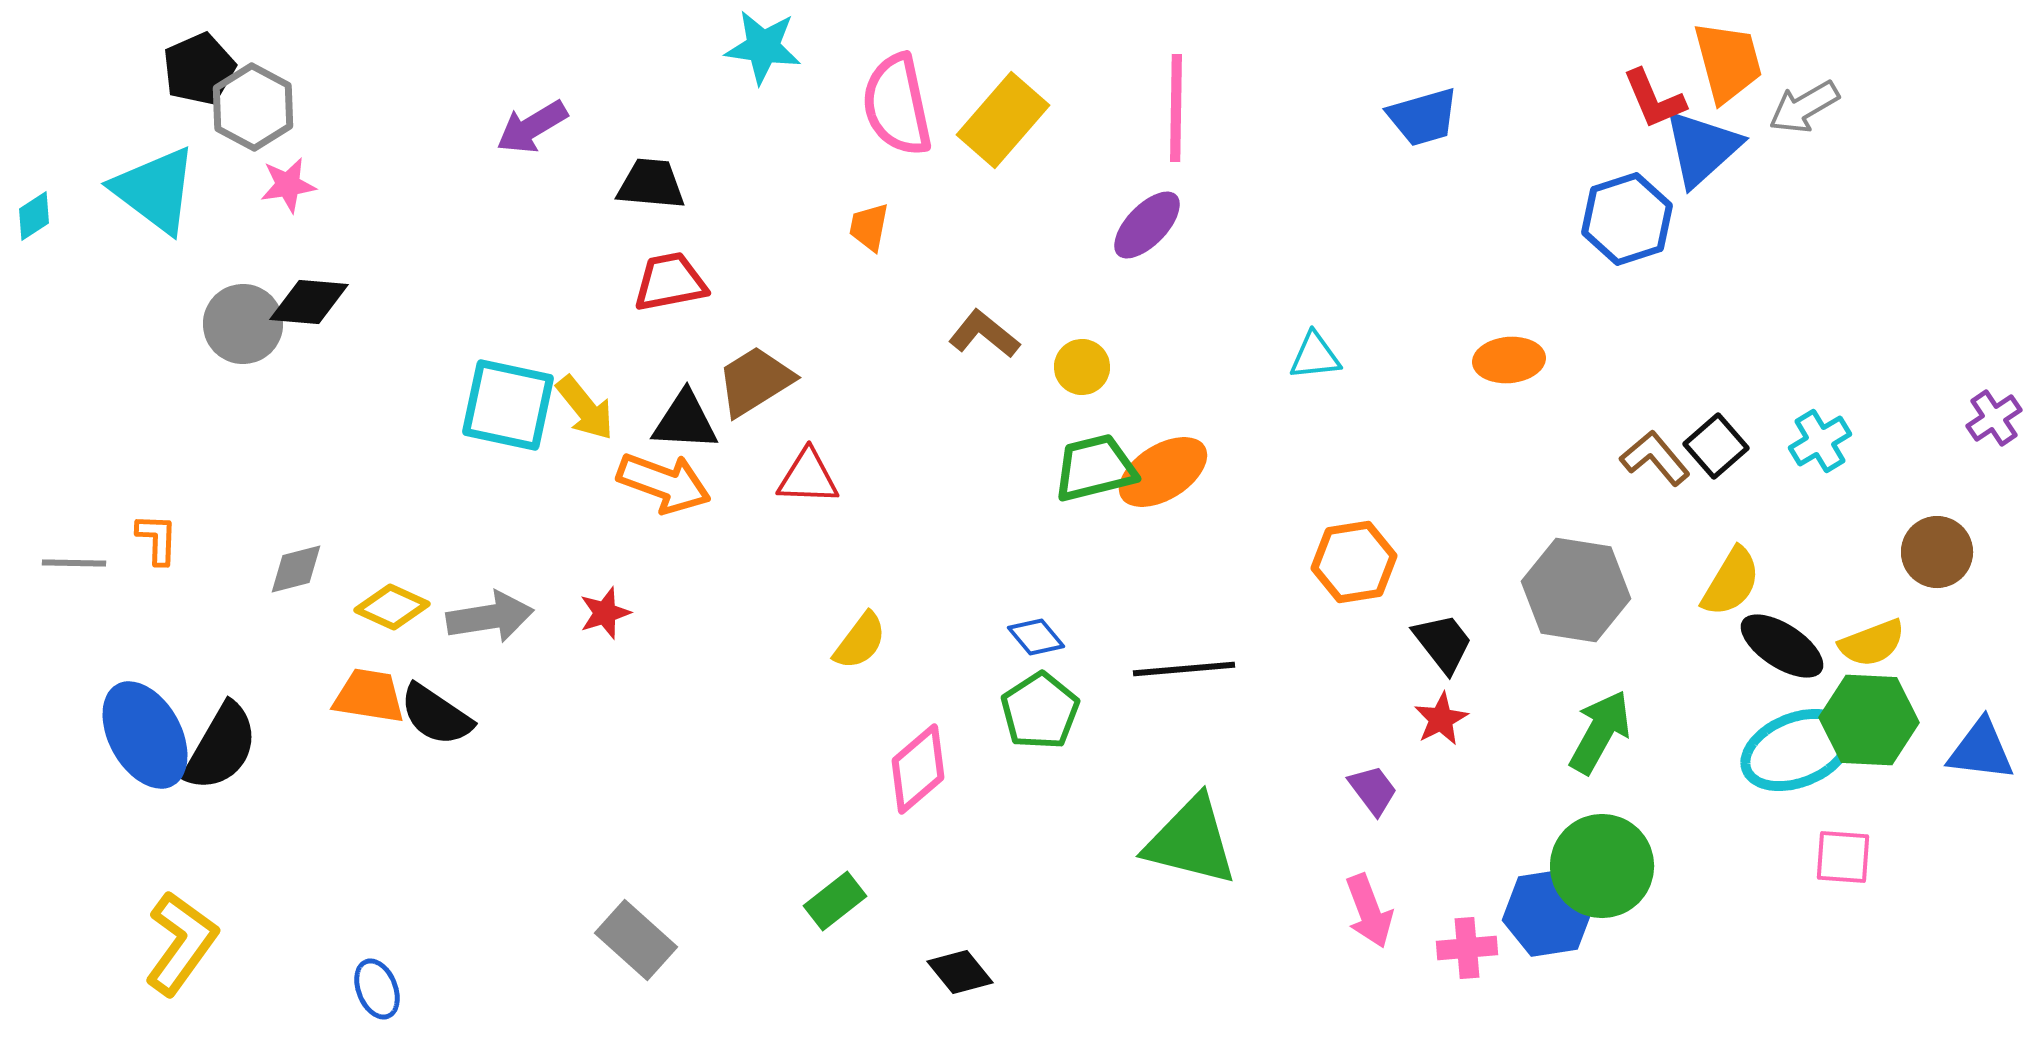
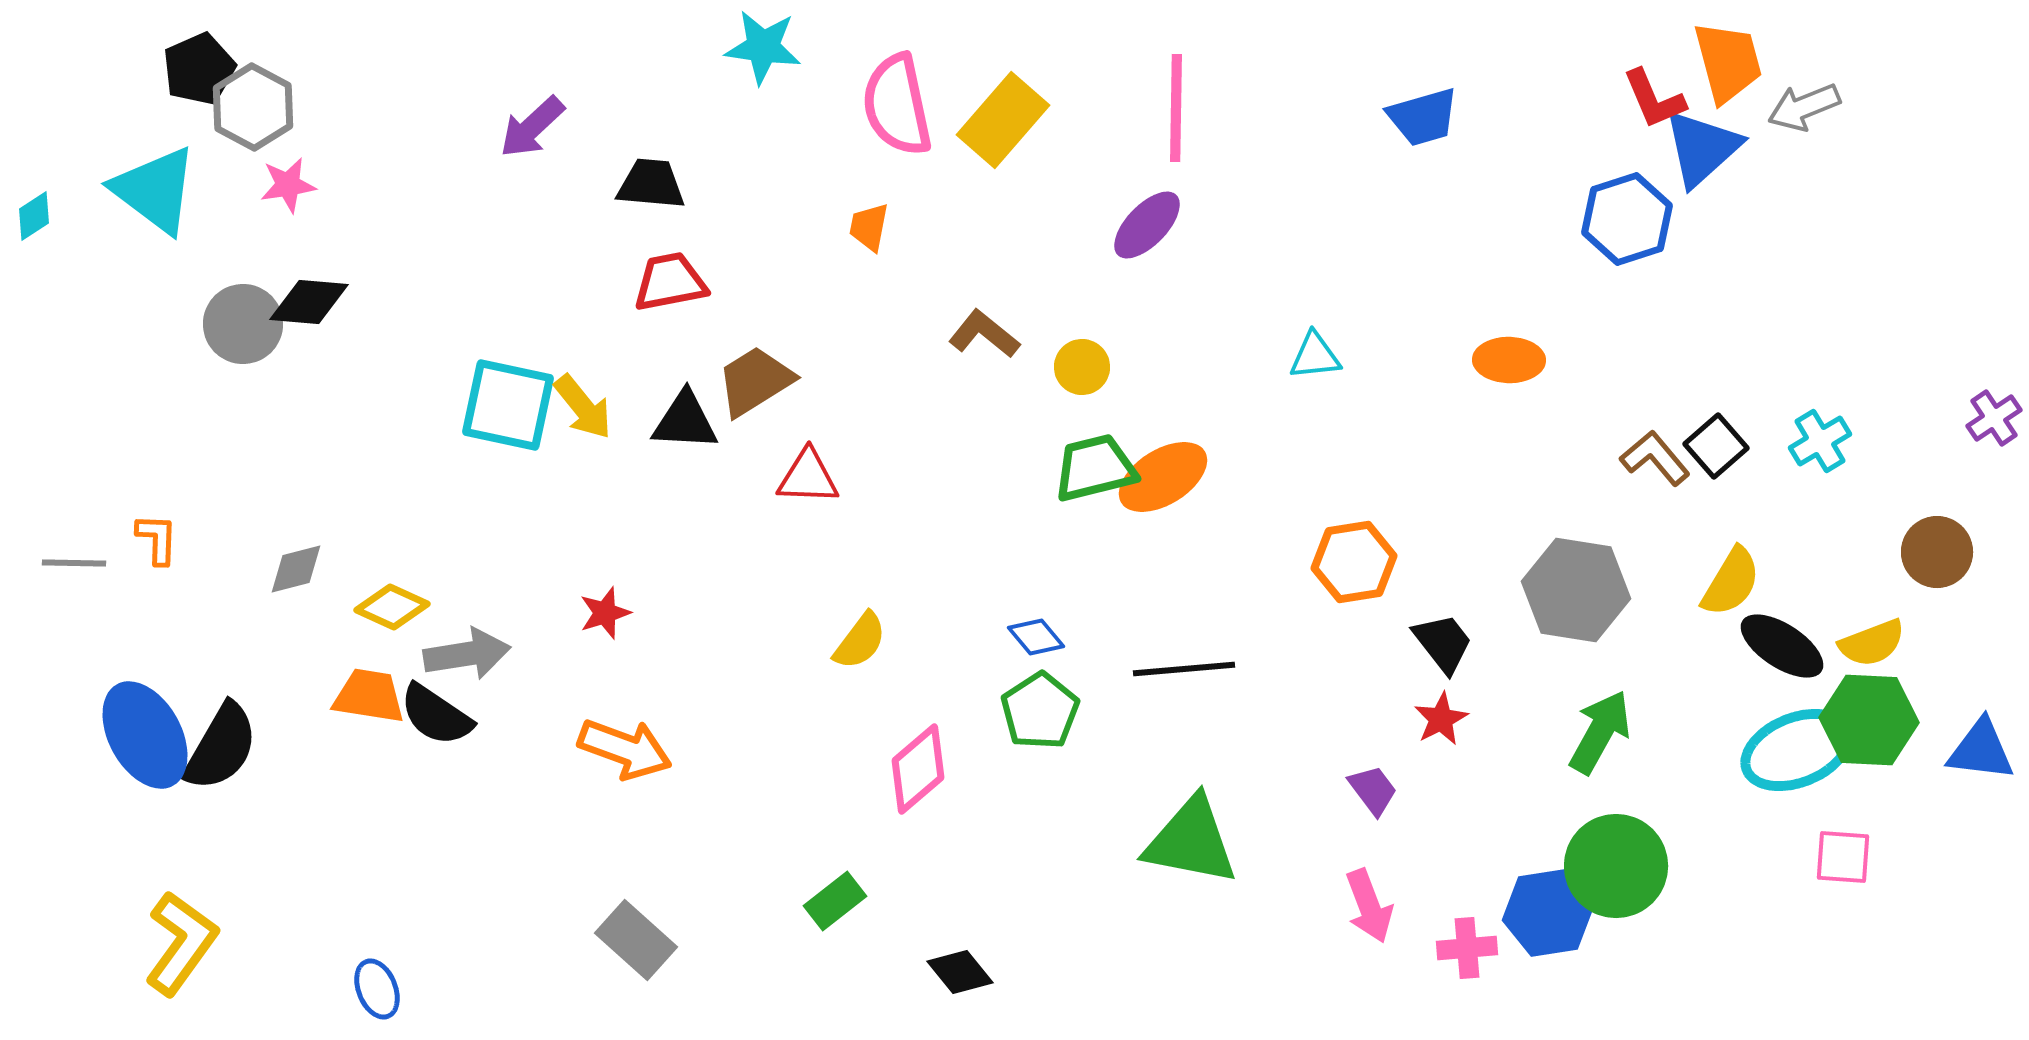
gray arrow at (1804, 107): rotated 8 degrees clockwise
purple arrow at (532, 127): rotated 12 degrees counterclockwise
orange ellipse at (1509, 360): rotated 6 degrees clockwise
yellow arrow at (585, 408): moved 2 px left, 1 px up
orange ellipse at (1163, 472): moved 5 px down
orange arrow at (664, 483): moved 39 px left, 266 px down
gray arrow at (490, 617): moved 23 px left, 37 px down
green triangle at (1191, 841): rotated 3 degrees counterclockwise
green circle at (1602, 866): moved 14 px right
pink arrow at (1369, 911): moved 5 px up
